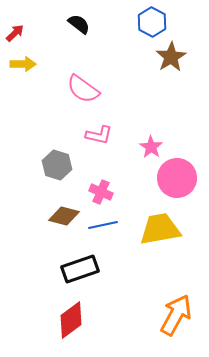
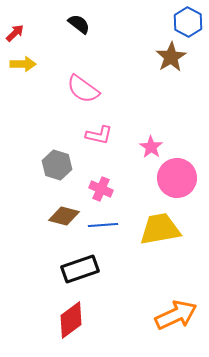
blue hexagon: moved 36 px right
pink cross: moved 3 px up
blue line: rotated 8 degrees clockwise
orange arrow: rotated 36 degrees clockwise
